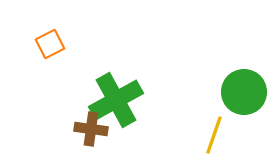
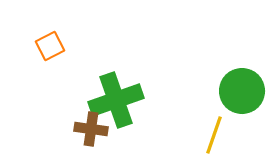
orange square: moved 2 px down
green circle: moved 2 px left, 1 px up
green cross: rotated 10 degrees clockwise
